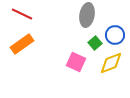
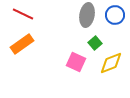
red line: moved 1 px right
blue circle: moved 20 px up
